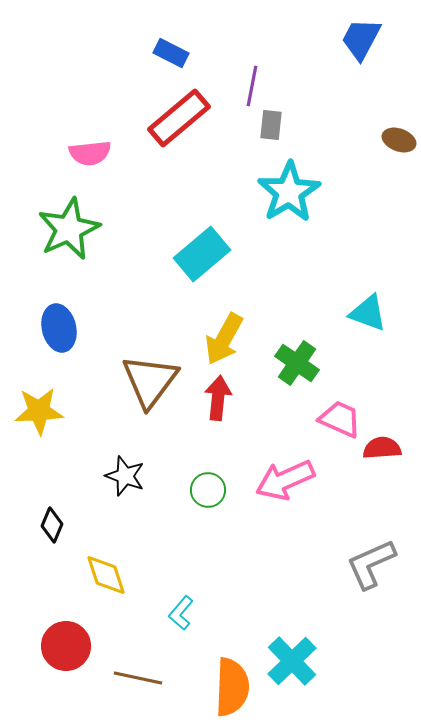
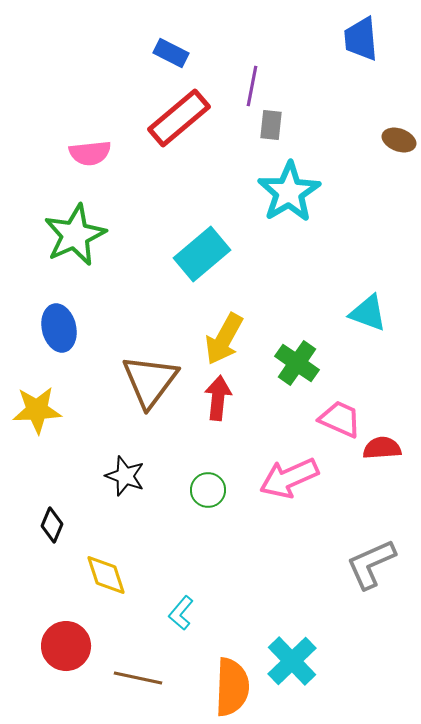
blue trapezoid: rotated 33 degrees counterclockwise
green star: moved 6 px right, 6 px down
yellow star: moved 2 px left, 1 px up
pink arrow: moved 4 px right, 2 px up
